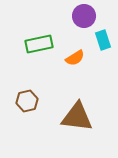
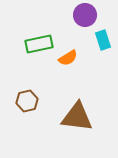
purple circle: moved 1 px right, 1 px up
orange semicircle: moved 7 px left
